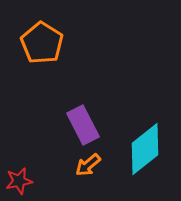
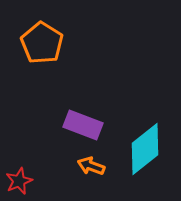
purple rectangle: rotated 42 degrees counterclockwise
orange arrow: moved 3 px right, 1 px down; rotated 60 degrees clockwise
red star: rotated 12 degrees counterclockwise
